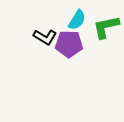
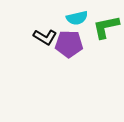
cyan semicircle: moved 2 px up; rotated 45 degrees clockwise
